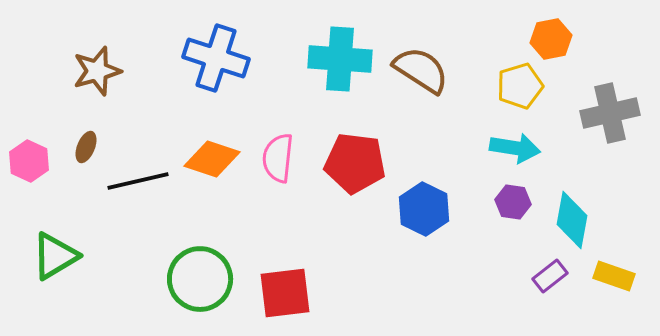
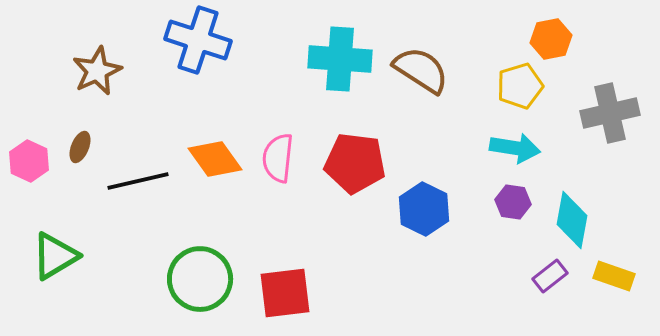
blue cross: moved 18 px left, 18 px up
brown star: rotated 9 degrees counterclockwise
brown ellipse: moved 6 px left
orange diamond: moved 3 px right; rotated 36 degrees clockwise
